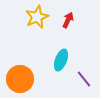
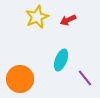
red arrow: rotated 140 degrees counterclockwise
purple line: moved 1 px right, 1 px up
